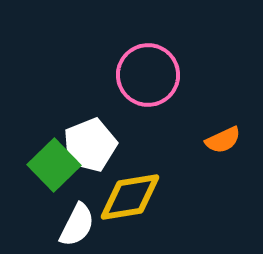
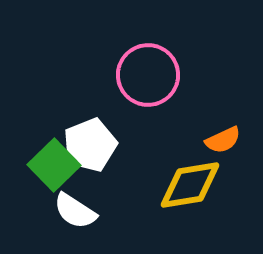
yellow diamond: moved 60 px right, 12 px up
white semicircle: moved 2 px left, 14 px up; rotated 96 degrees clockwise
